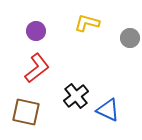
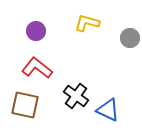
red L-shape: rotated 104 degrees counterclockwise
black cross: rotated 15 degrees counterclockwise
brown square: moved 1 px left, 7 px up
